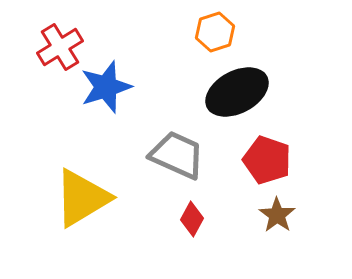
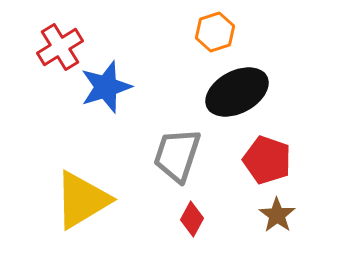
gray trapezoid: rotated 96 degrees counterclockwise
yellow triangle: moved 2 px down
